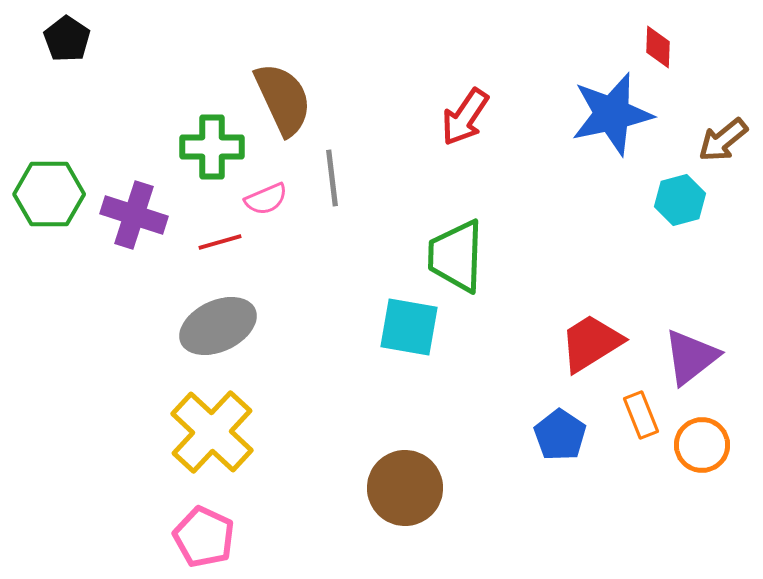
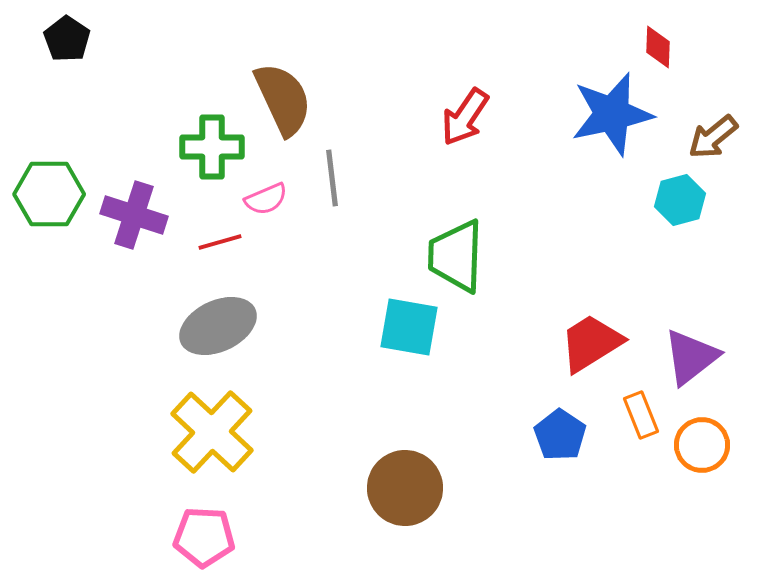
brown arrow: moved 10 px left, 3 px up
pink pentagon: rotated 22 degrees counterclockwise
